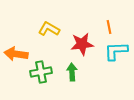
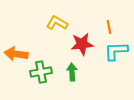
yellow L-shape: moved 8 px right, 6 px up
